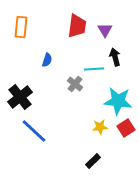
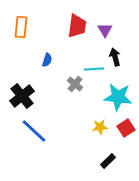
black cross: moved 2 px right, 1 px up
cyan star: moved 4 px up
black rectangle: moved 15 px right
